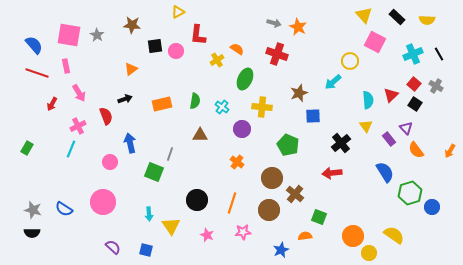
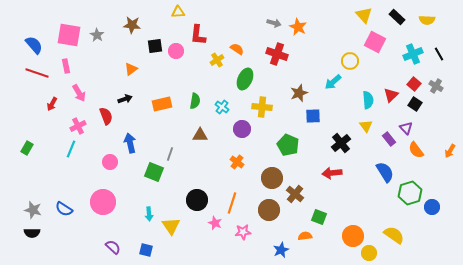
yellow triangle at (178, 12): rotated 24 degrees clockwise
pink star at (207, 235): moved 8 px right, 12 px up
